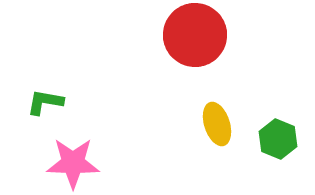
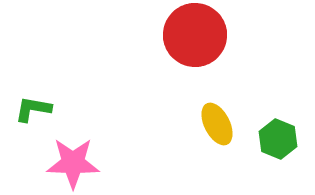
green L-shape: moved 12 px left, 7 px down
yellow ellipse: rotated 9 degrees counterclockwise
